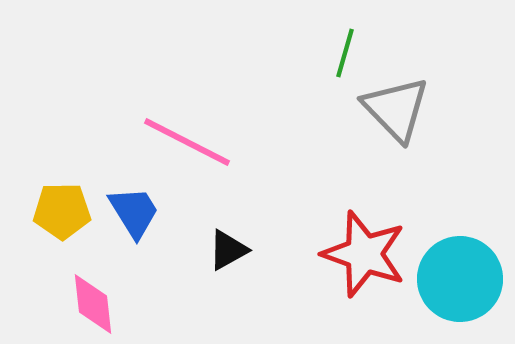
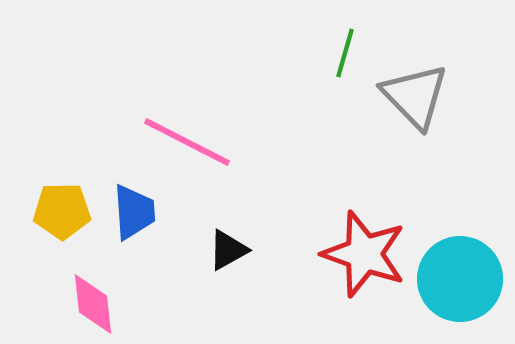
gray triangle: moved 19 px right, 13 px up
blue trapezoid: rotated 28 degrees clockwise
